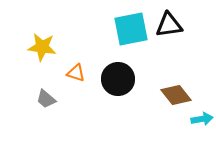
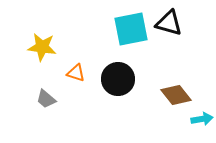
black triangle: moved 2 px up; rotated 24 degrees clockwise
